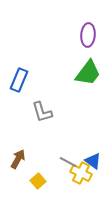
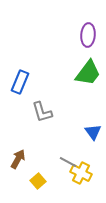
blue rectangle: moved 1 px right, 2 px down
blue triangle: moved 29 px up; rotated 18 degrees clockwise
